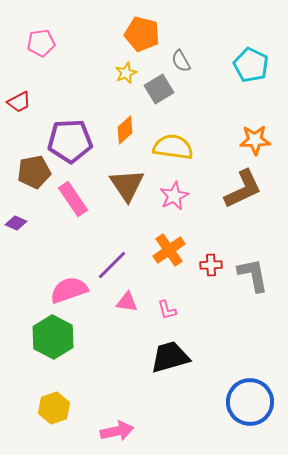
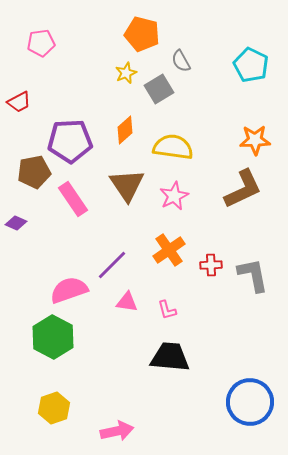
black trapezoid: rotated 21 degrees clockwise
